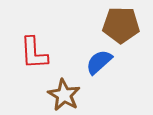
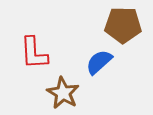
brown pentagon: moved 2 px right
brown star: moved 1 px left, 2 px up
